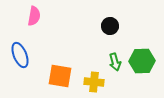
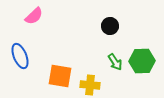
pink semicircle: rotated 36 degrees clockwise
blue ellipse: moved 1 px down
green arrow: rotated 18 degrees counterclockwise
yellow cross: moved 4 px left, 3 px down
